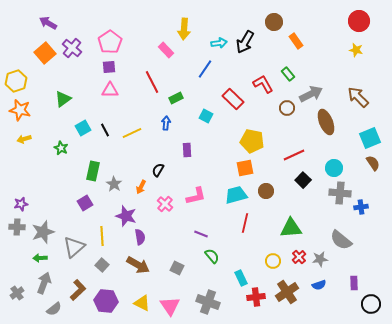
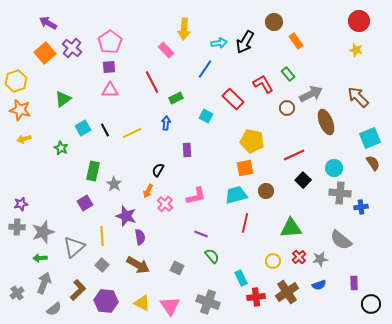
orange arrow at (141, 187): moved 7 px right, 4 px down
